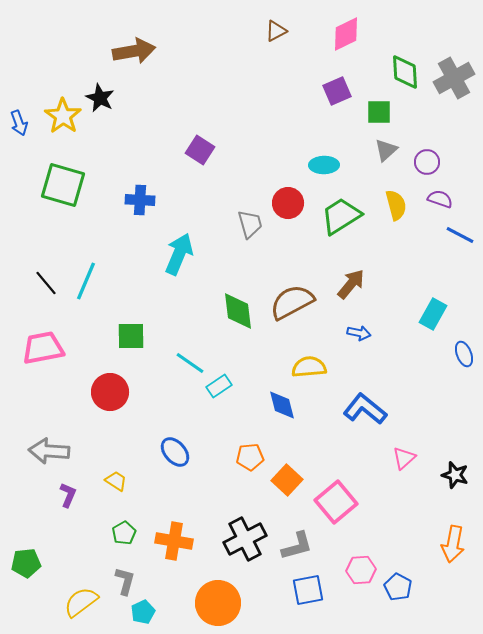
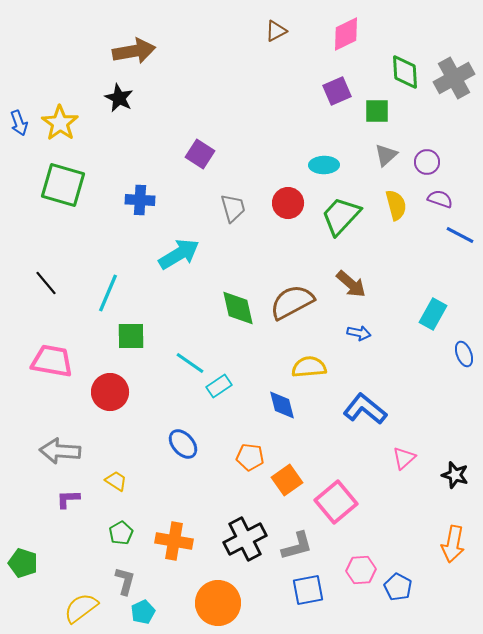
black star at (100, 98): moved 19 px right
green square at (379, 112): moved 2 px left, 1 px up
yellow star at (63, 116): moved 3 px left, 7 px down
purple square at (200, 150): moved 4 px down
gray triangle at (386, 150): moved 5 px down
green trapezoid at (341, 216): rotated 15 degrees counterclockwise
gray trapezoid at (250, 224): moved 17 px left, 16 px up
cyan arrow at (179, 254): rotated 36 degrees clockwise
cyan line at (86, 281): moved 22 px right, 12 px down
brown arrow at (351, 284): rotated 92 degrees clockwise
green diamond at (238, 311): moved 3 px up; rotated 6 degrees counterclockwise
pink trapezoid at (43, 348): moved 9 px right, 13 px down; rotated 21 degrees clockwise
gray arrow at (49, 451): moved 11 px right
blue ellipse at (175, 452): moved 8 px right, 8 px up
orange pentagon at (250, 457): rotated 12 degrees clockwise
orange square at (287, 480): rotated 12 degrees clockwise
purple L-shape at (68, 495): moved 4 px down; rotated 115 degrees counterclockwise
green pentagon at (124, 533): moved 3 px left
green pentagon at (26, 563): moved 3 px left; rotated 24 degrees clockwise
yellow semicircle at (81, 602): moved 6 px down
